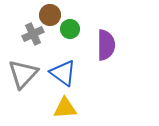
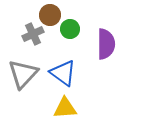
purple semicircle: moved 1 px up
